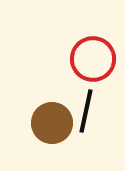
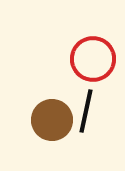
brown circle: moved 3 px up
